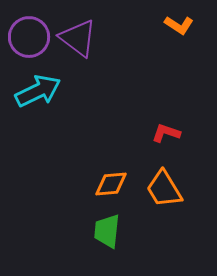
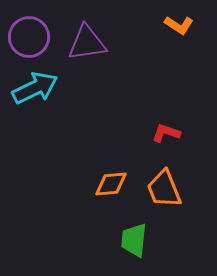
purple triangle: moved 9 px right, 5 px down; rotated 45 degrees counterclockwise
cyan arrow: moved 3 px left, 3 px up
orange trapezoid: rotated 9 degrees clockwise
green trapezoid: moved 27 px right, 9 px down
